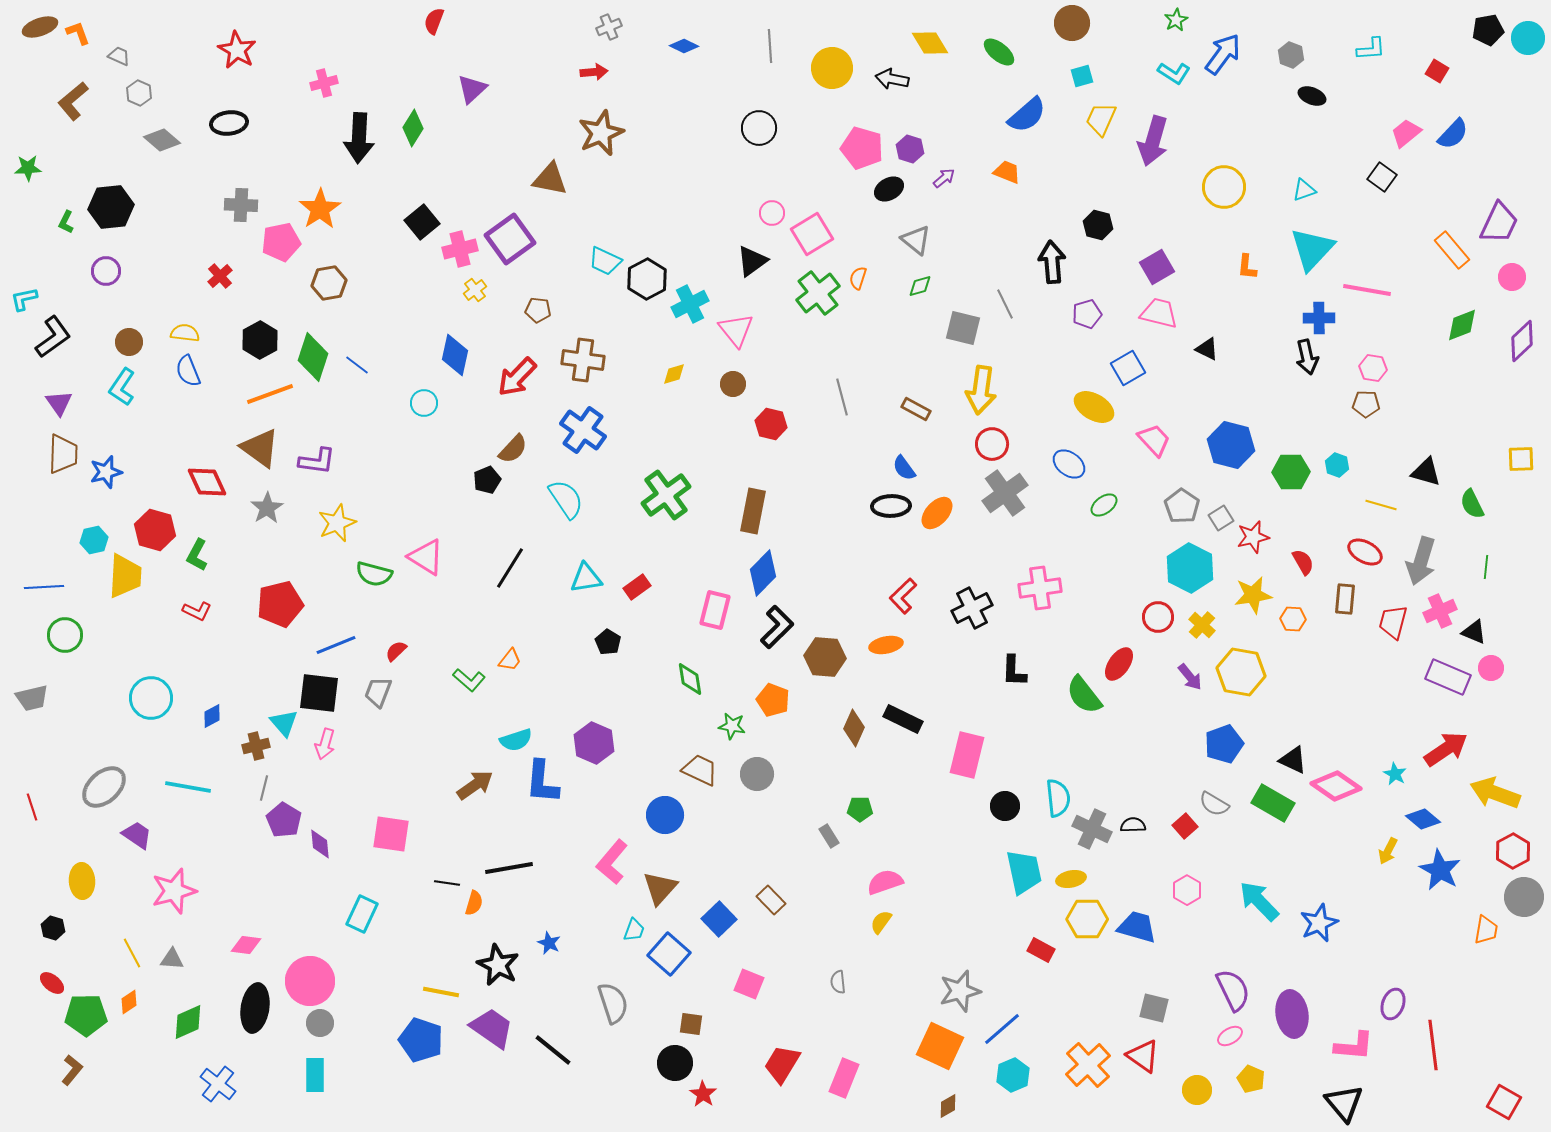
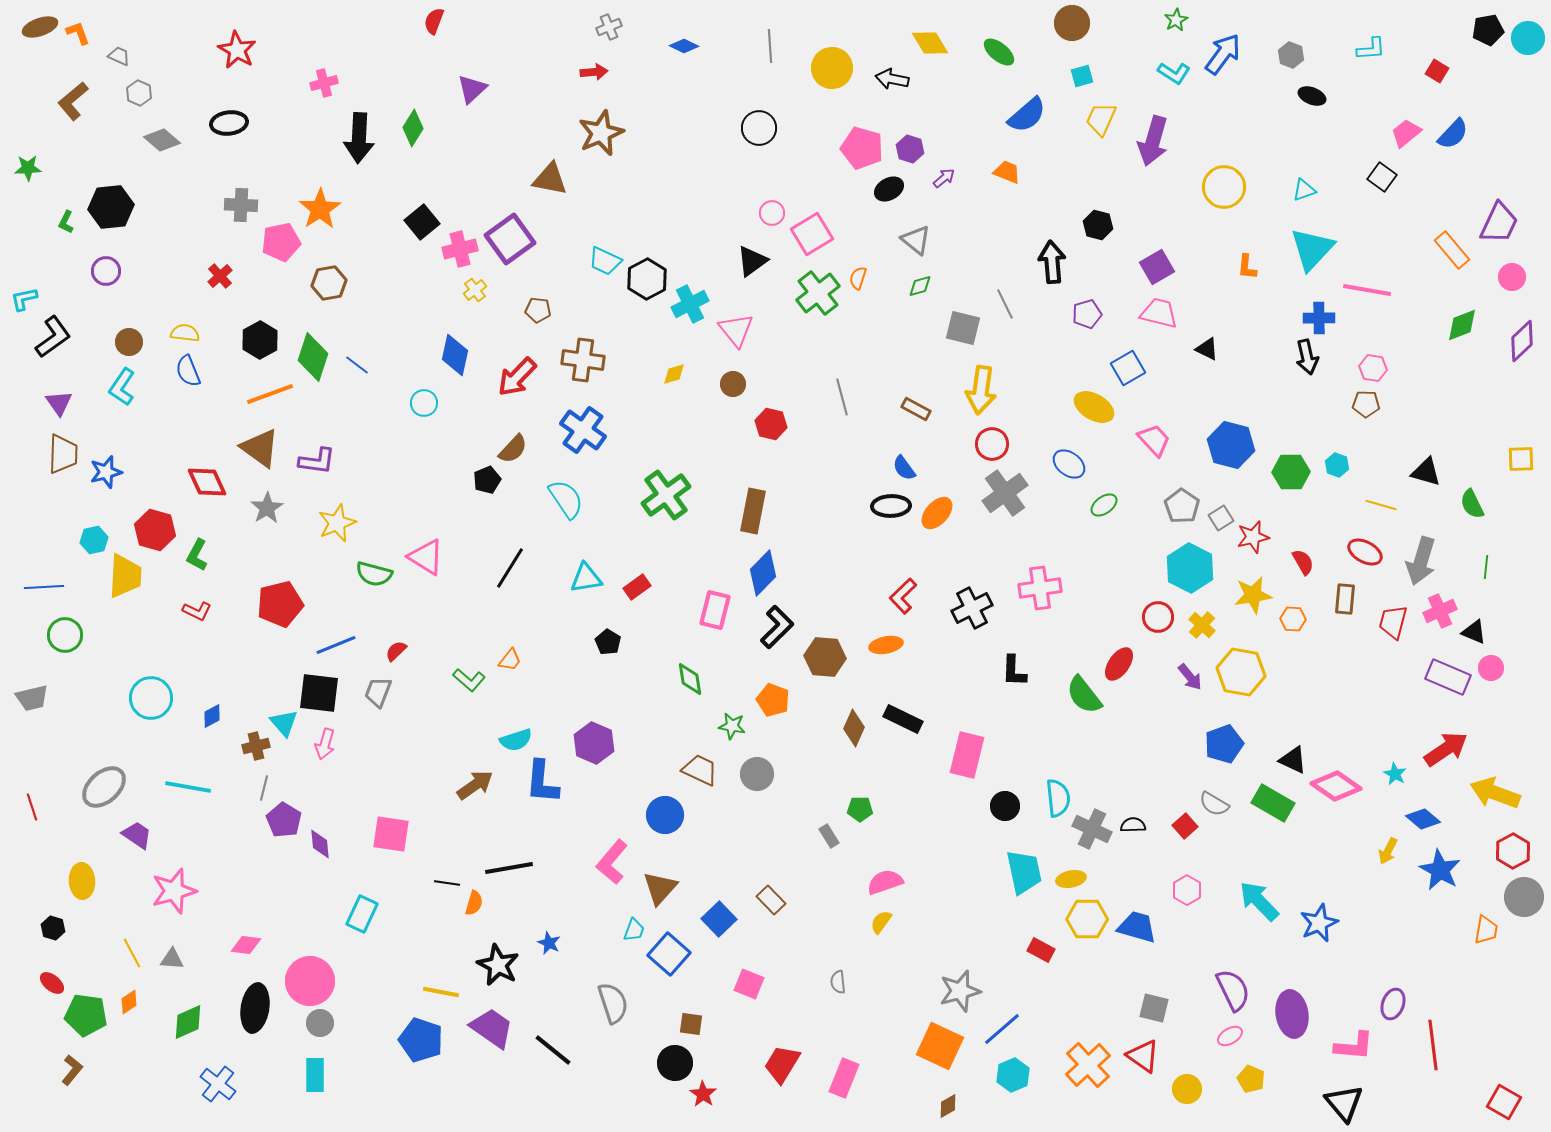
green pentagon at (86, 1015): rotated 9 degrees clockwise
yellow circle at (1197, 1090): moved 10 px left, 1 px up
